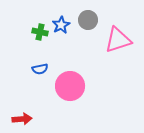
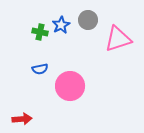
pink triangle: moved 1 px up
